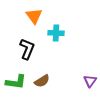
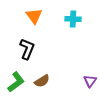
cyan cross: moved 17 px right, 14 px up
green L-shape: rotated 45 degrees counterclockwise
